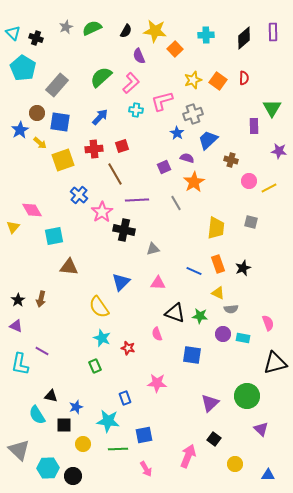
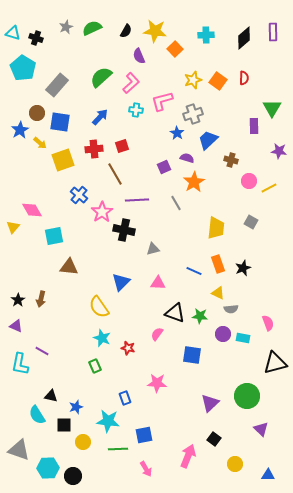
cyan triangle at (13, 33): rotated 28 degrees counterclockwise
gray square at (251, 222): rotated 16 degrees clockwise
pink semicircle at (157, 334): rotated 56 degrees clockwise
yellow circle at (83, 444): moved 2 px up
gray triangle at (19, 450): rotated 25 degrees counterclockwise
